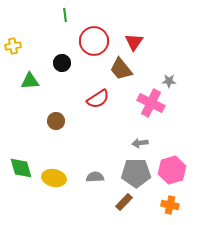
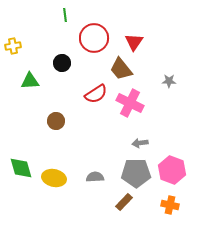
red circle: moved 3 px up
red semicircle: moved 2 px left, 5 px up
pink cross: moved 21 px left
pink hexagon: rotated 24 degrees counterclockwise
